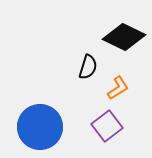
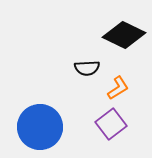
black diamond: moved 2 px up
black semicircle: moved 1 px left, 1 px down; rotated 70 degrees clockwise
purple square: moved 4 px right, 2 px up
